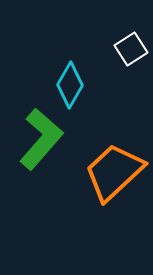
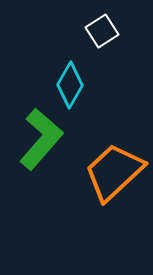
white square: moved 29 px left, 18 px up
